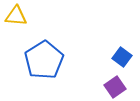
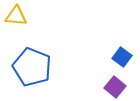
blue pentagon: moved 12 px left, 7 px down; rotated 18 degrees counterclockwise
purple square: rotated 15 degrees counterclockwise
